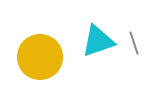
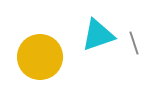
cyan triangle: moved 6 px up
